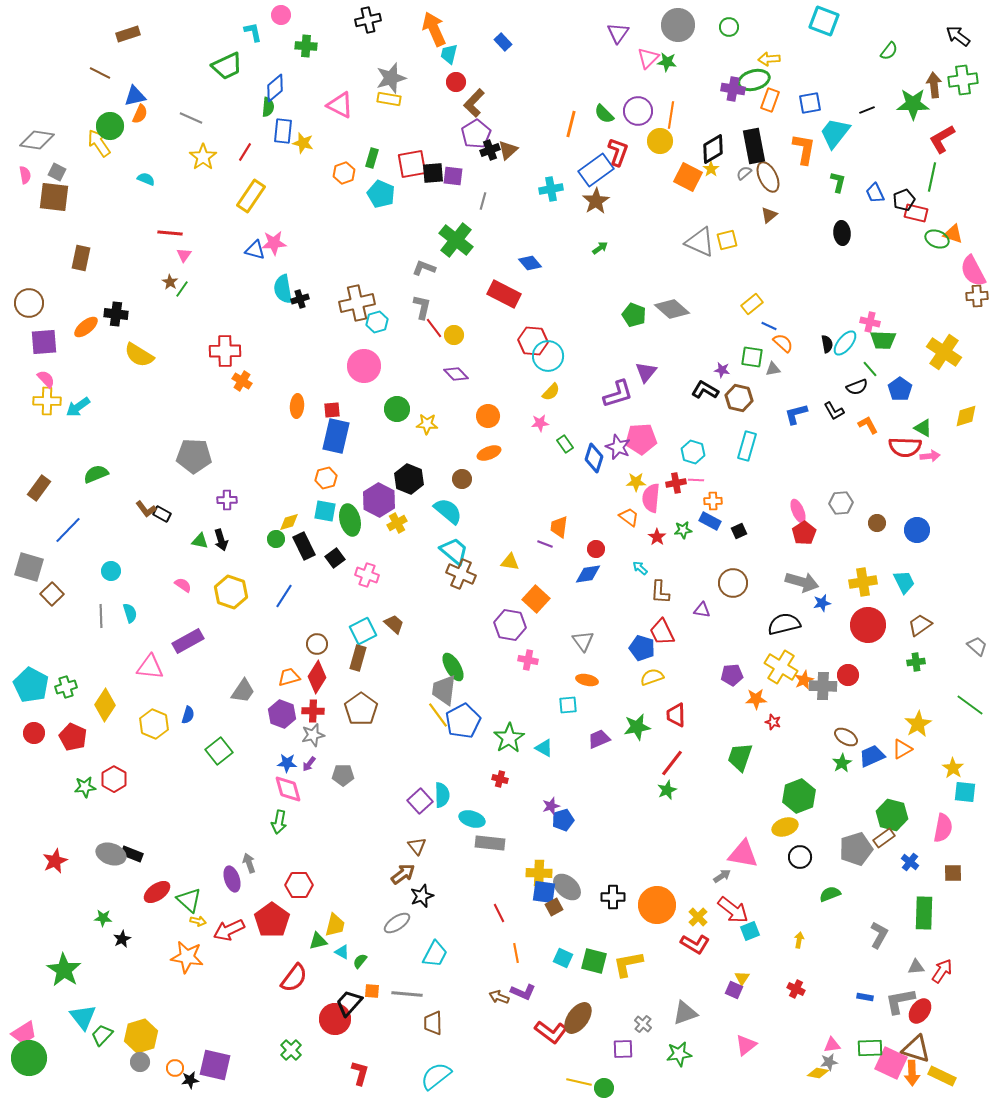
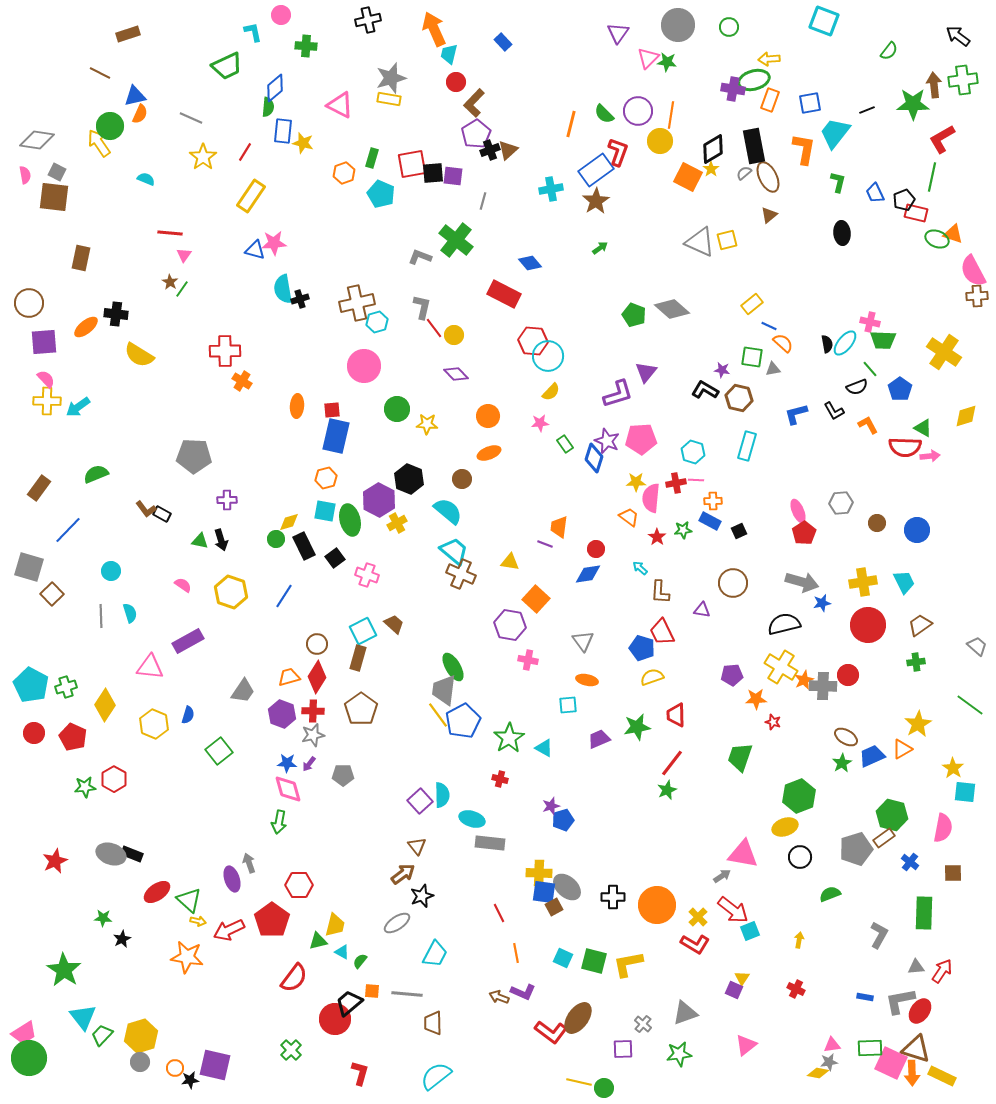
gray L-shape at (424, 268): moved 4 px left, 11 px up
purple star at (618, 447): moved 11 px left, 6 px up
black trapezoid at (349, 1003): rotated 8 degrees clockwise
